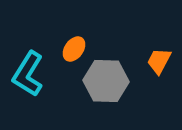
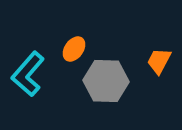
cyan L-shape: rotated 9 degrees clockwise
